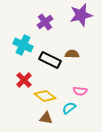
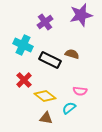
brown semicircle: rotated 16 degrees clockwise
